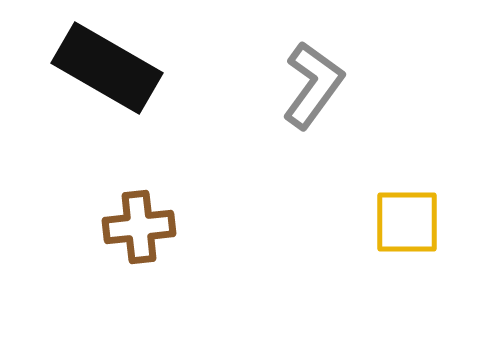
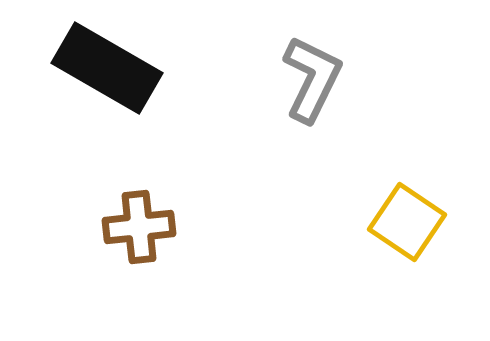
gray L-shape: moved 1 px left, 6 px up; rotated 10 degrees counterclockwise
yellow square: rotated 34 degrees clockwise
